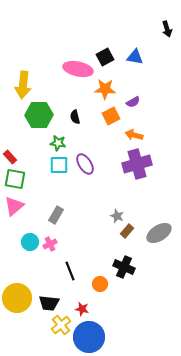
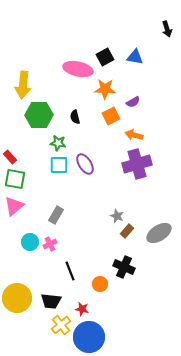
black trapezoid: moved 2 px right, 2 px up
